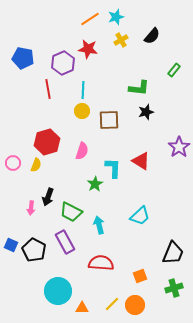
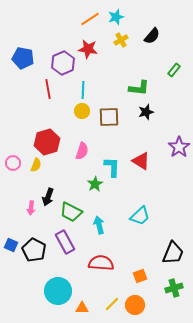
brown square: moved 3 px up
cyan L-shape: moved 1 px left, 1 px up
